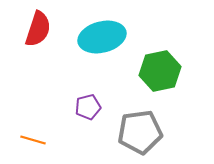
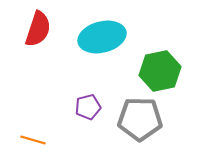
gray pentagon: moved 13 px up; rotated 9 degrees clockwise
